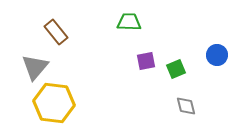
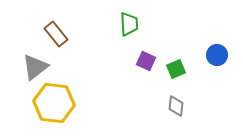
green trapezoid: moved 2 px down; rotated 85 degrees clockwise
brown rectangle: moved 2 px down
purple square: rotated 36 degrees clockwise
gray triangle: rotated 12 degrees clockwise
gray diamond: moved 10 px left; rotated 20 degrees clockwise
